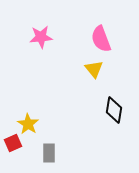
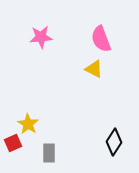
yellow triangle: rotated 24 degrees counterclockwise
black diamond: moved 32 px down; rotated 24 degrees clockwise
